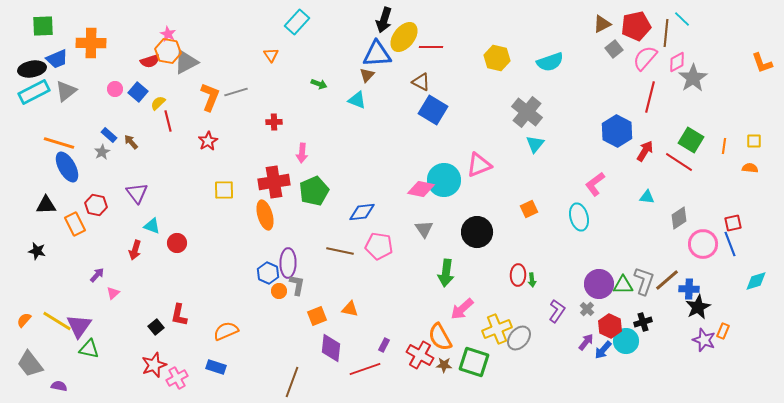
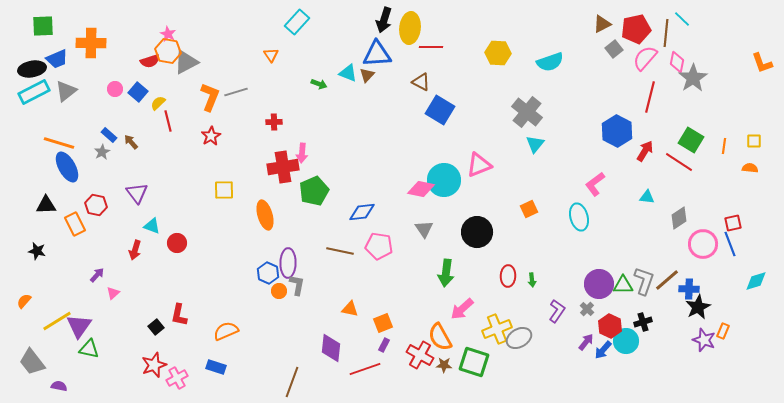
red pentagon at (636, 26): moved 3 px down
yellow ellipse at (404, 37): moved 6 px right, 9 px up; rotated 32 degrees counterclockwise
yellow hexagon at (497, 58): moved 1 px right, 5 px up; rotated 10 degrees counterclockwise
pink diamond at (677, 62): rotated 50 degrees counterclockwise
cyan triangle at (357, 100): moved 9 px left, 27 px up
blue square at (433, 110): moved 7 px right
red star at (208, 141): moved 3 px right, 5 px up
red cross at (274, 182): moved 9 px right, 15 px up
red ellipse at (518, 275): moved 10 px left, 1 px down
orange square at (317, 316): moved 66 px right, 7 px down
orange semicircle at (24, 320): moved 19 px up
yellow line at (57, 321): rotated 64 degrees counterclockwise
gray ellipse at (519, 338): rotated 20 degrees clockwise
gray trapezoid at (30, 364): moved 2 px right, 2 px up
